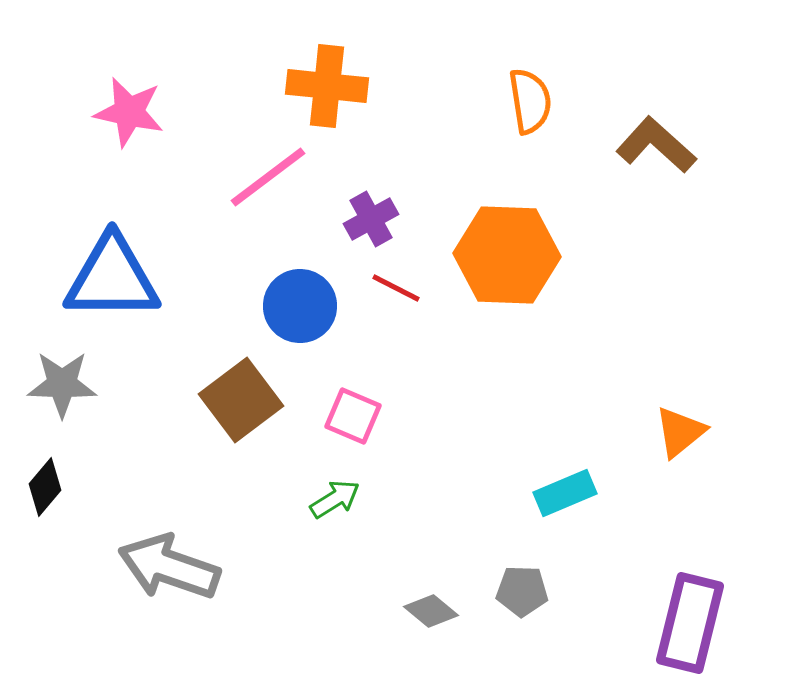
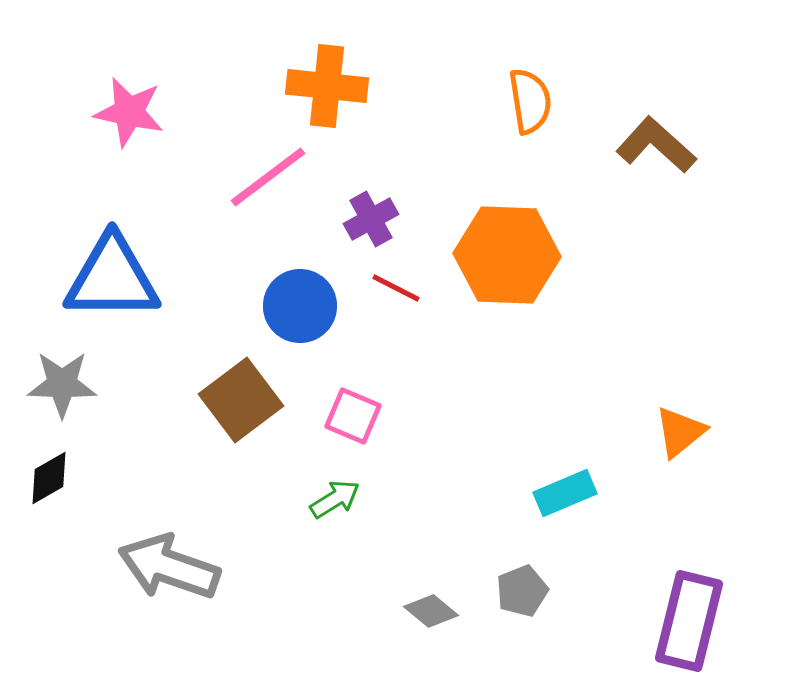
black diamond: moved 4 px right, 9 px up; rotated 20 degrees clockwise
gray pentagon: rotated 24 degrees counterclockwise
purple rectangle: moved 1 px left, 2 px up
